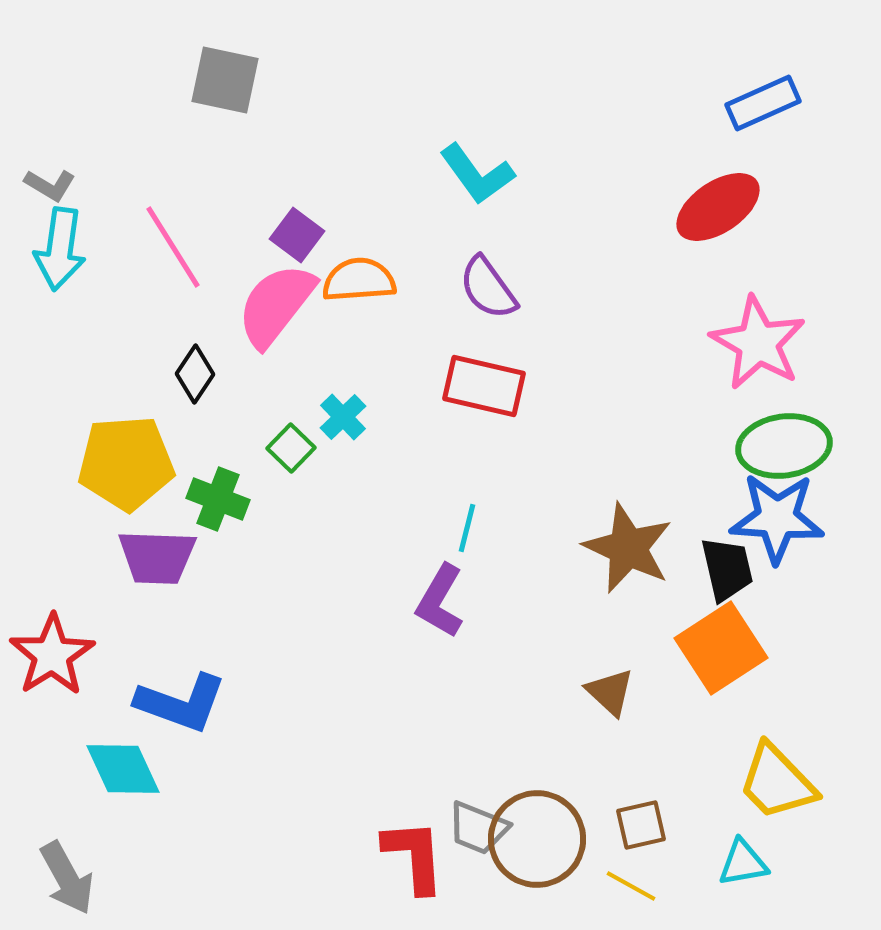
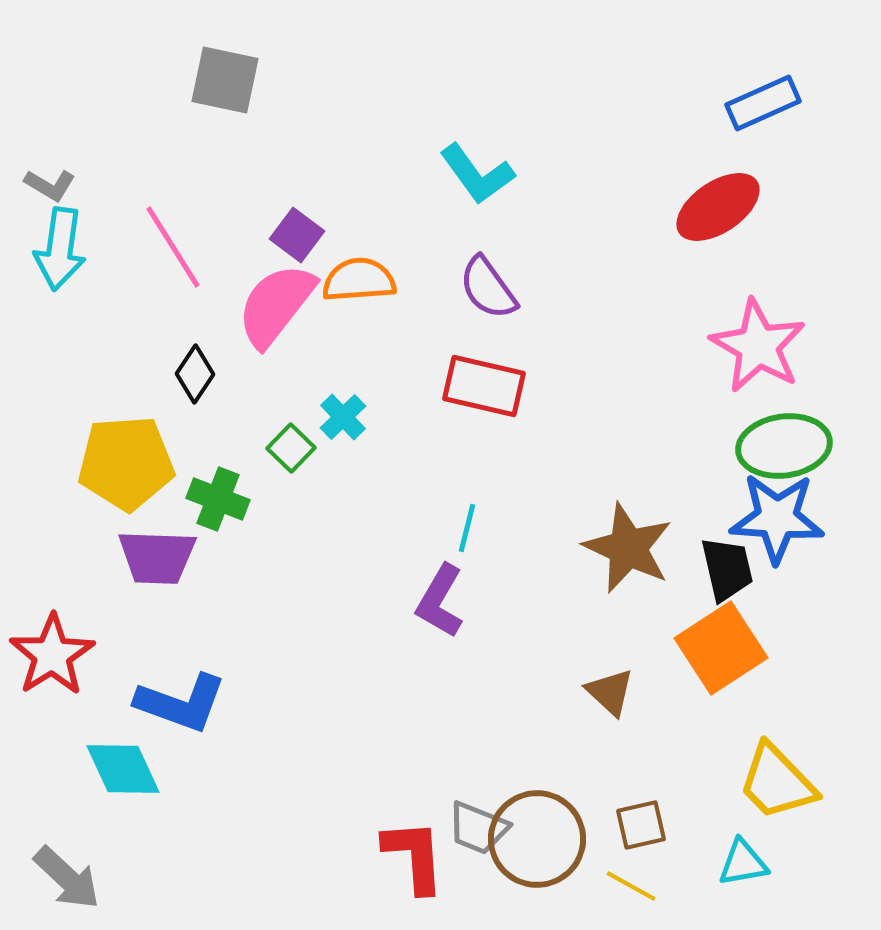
pink star: moved 3 px down
gray arrow: rotated 18 degrees counterclockwise
